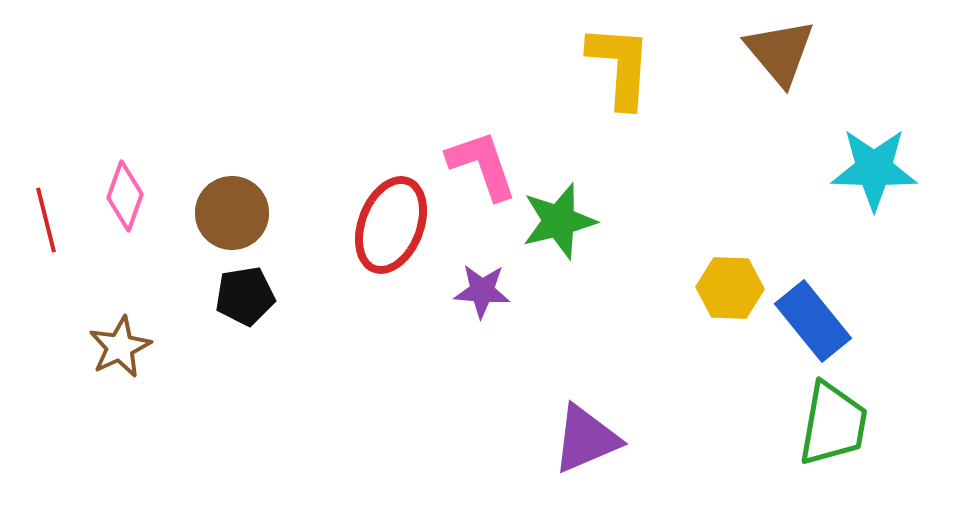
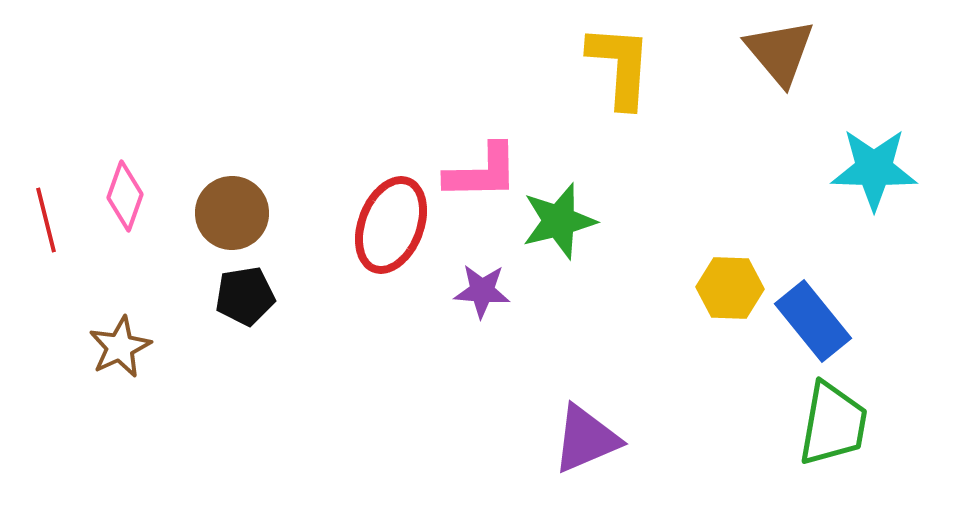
pink L-shape: moved 7 px down; rotated 108 degrees clockwise
